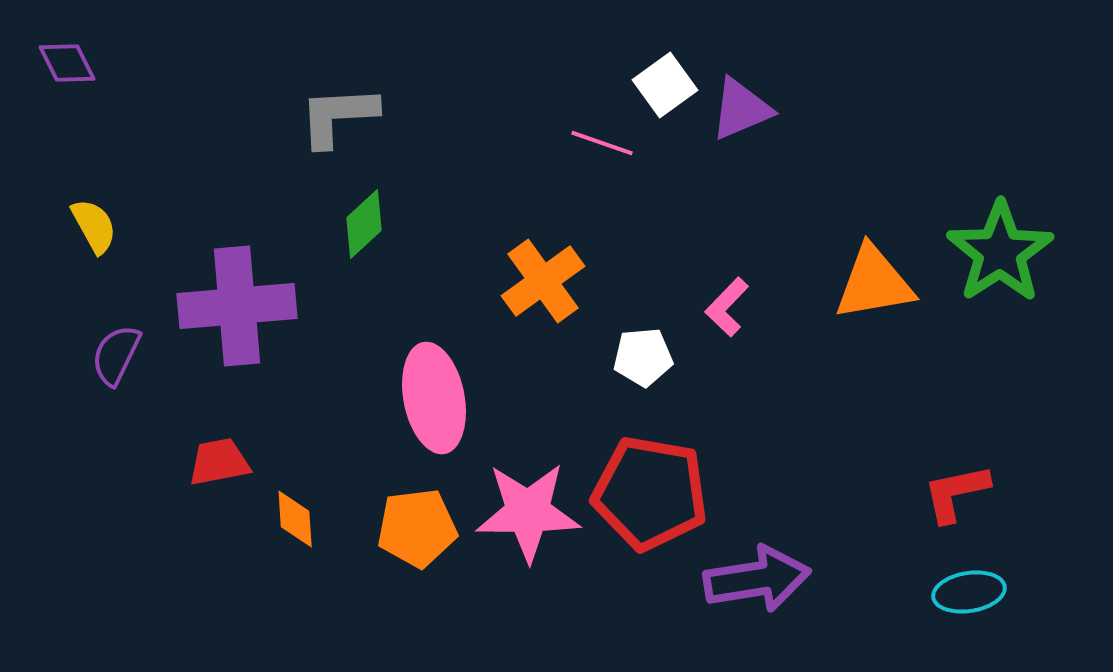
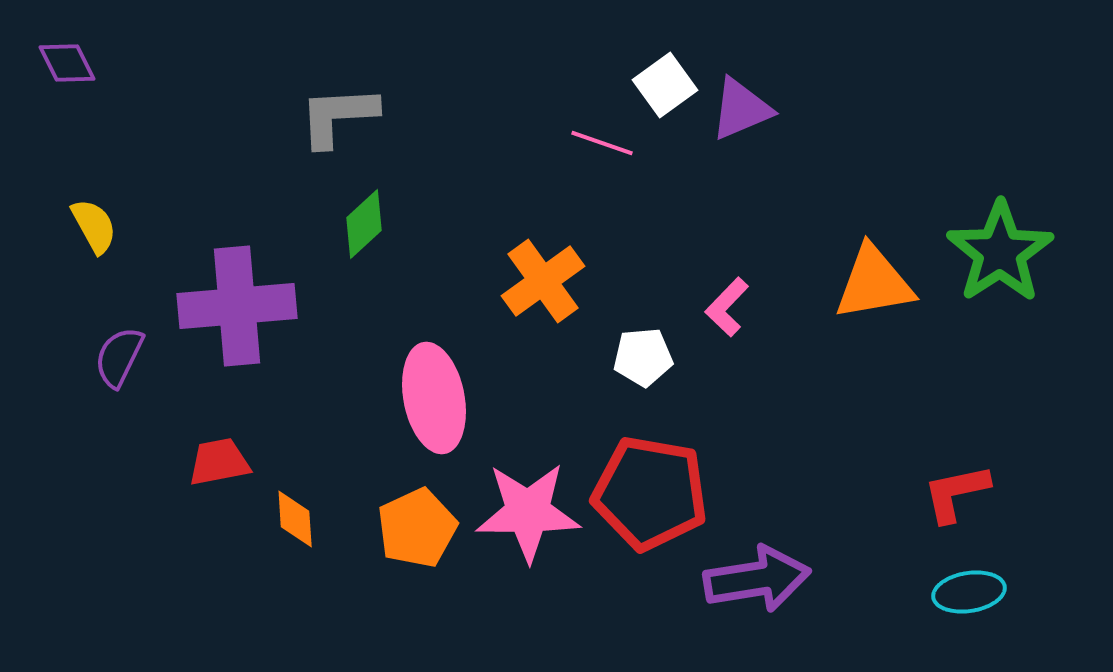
purple semicircle: moved 3 px right, 2 px down
orange pentagon: rotated 18 degrees counterclockwise
